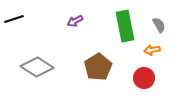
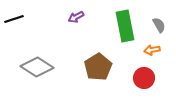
purple arrow: moved 1 px right, 4 px up
